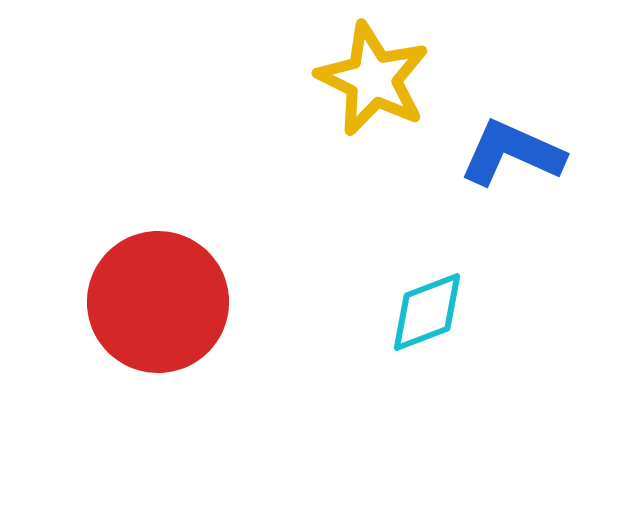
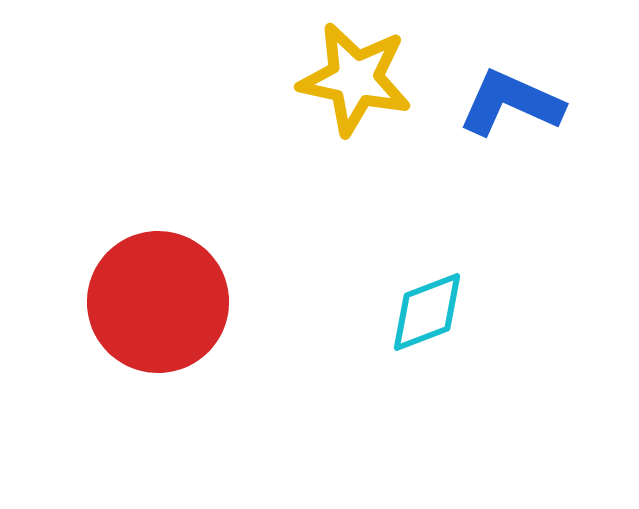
yellow star: moved 18 px left; rotated 14 degrees counterclockwise
blue L-shape: moved 1 px left, 50 px up
